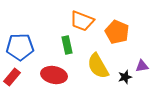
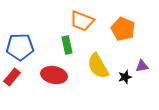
orange pentagon: moved 6 px right, 3 px up
